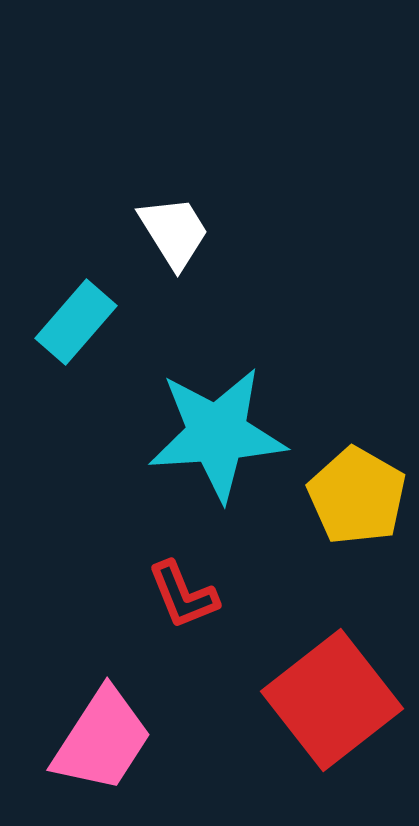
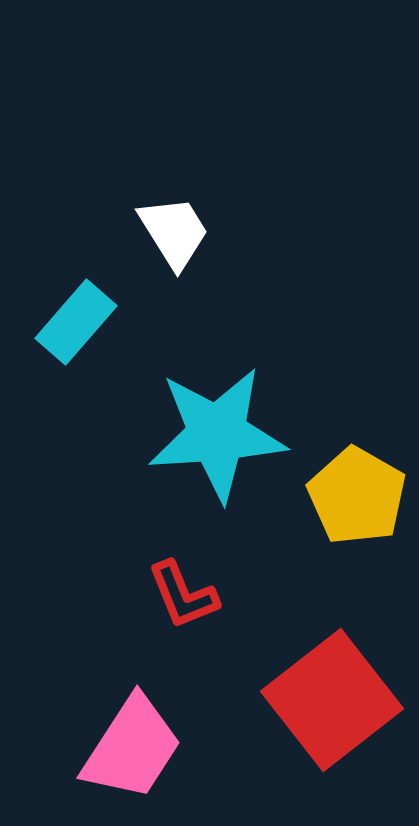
pink trapezoid: moved 30 px right, 8 px down
